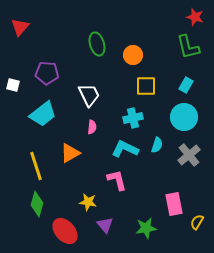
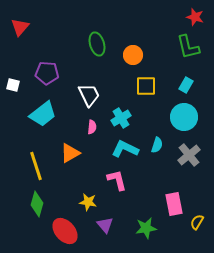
cyan cross: moved 12 px left; rotated 18 degrees counterclockwise
